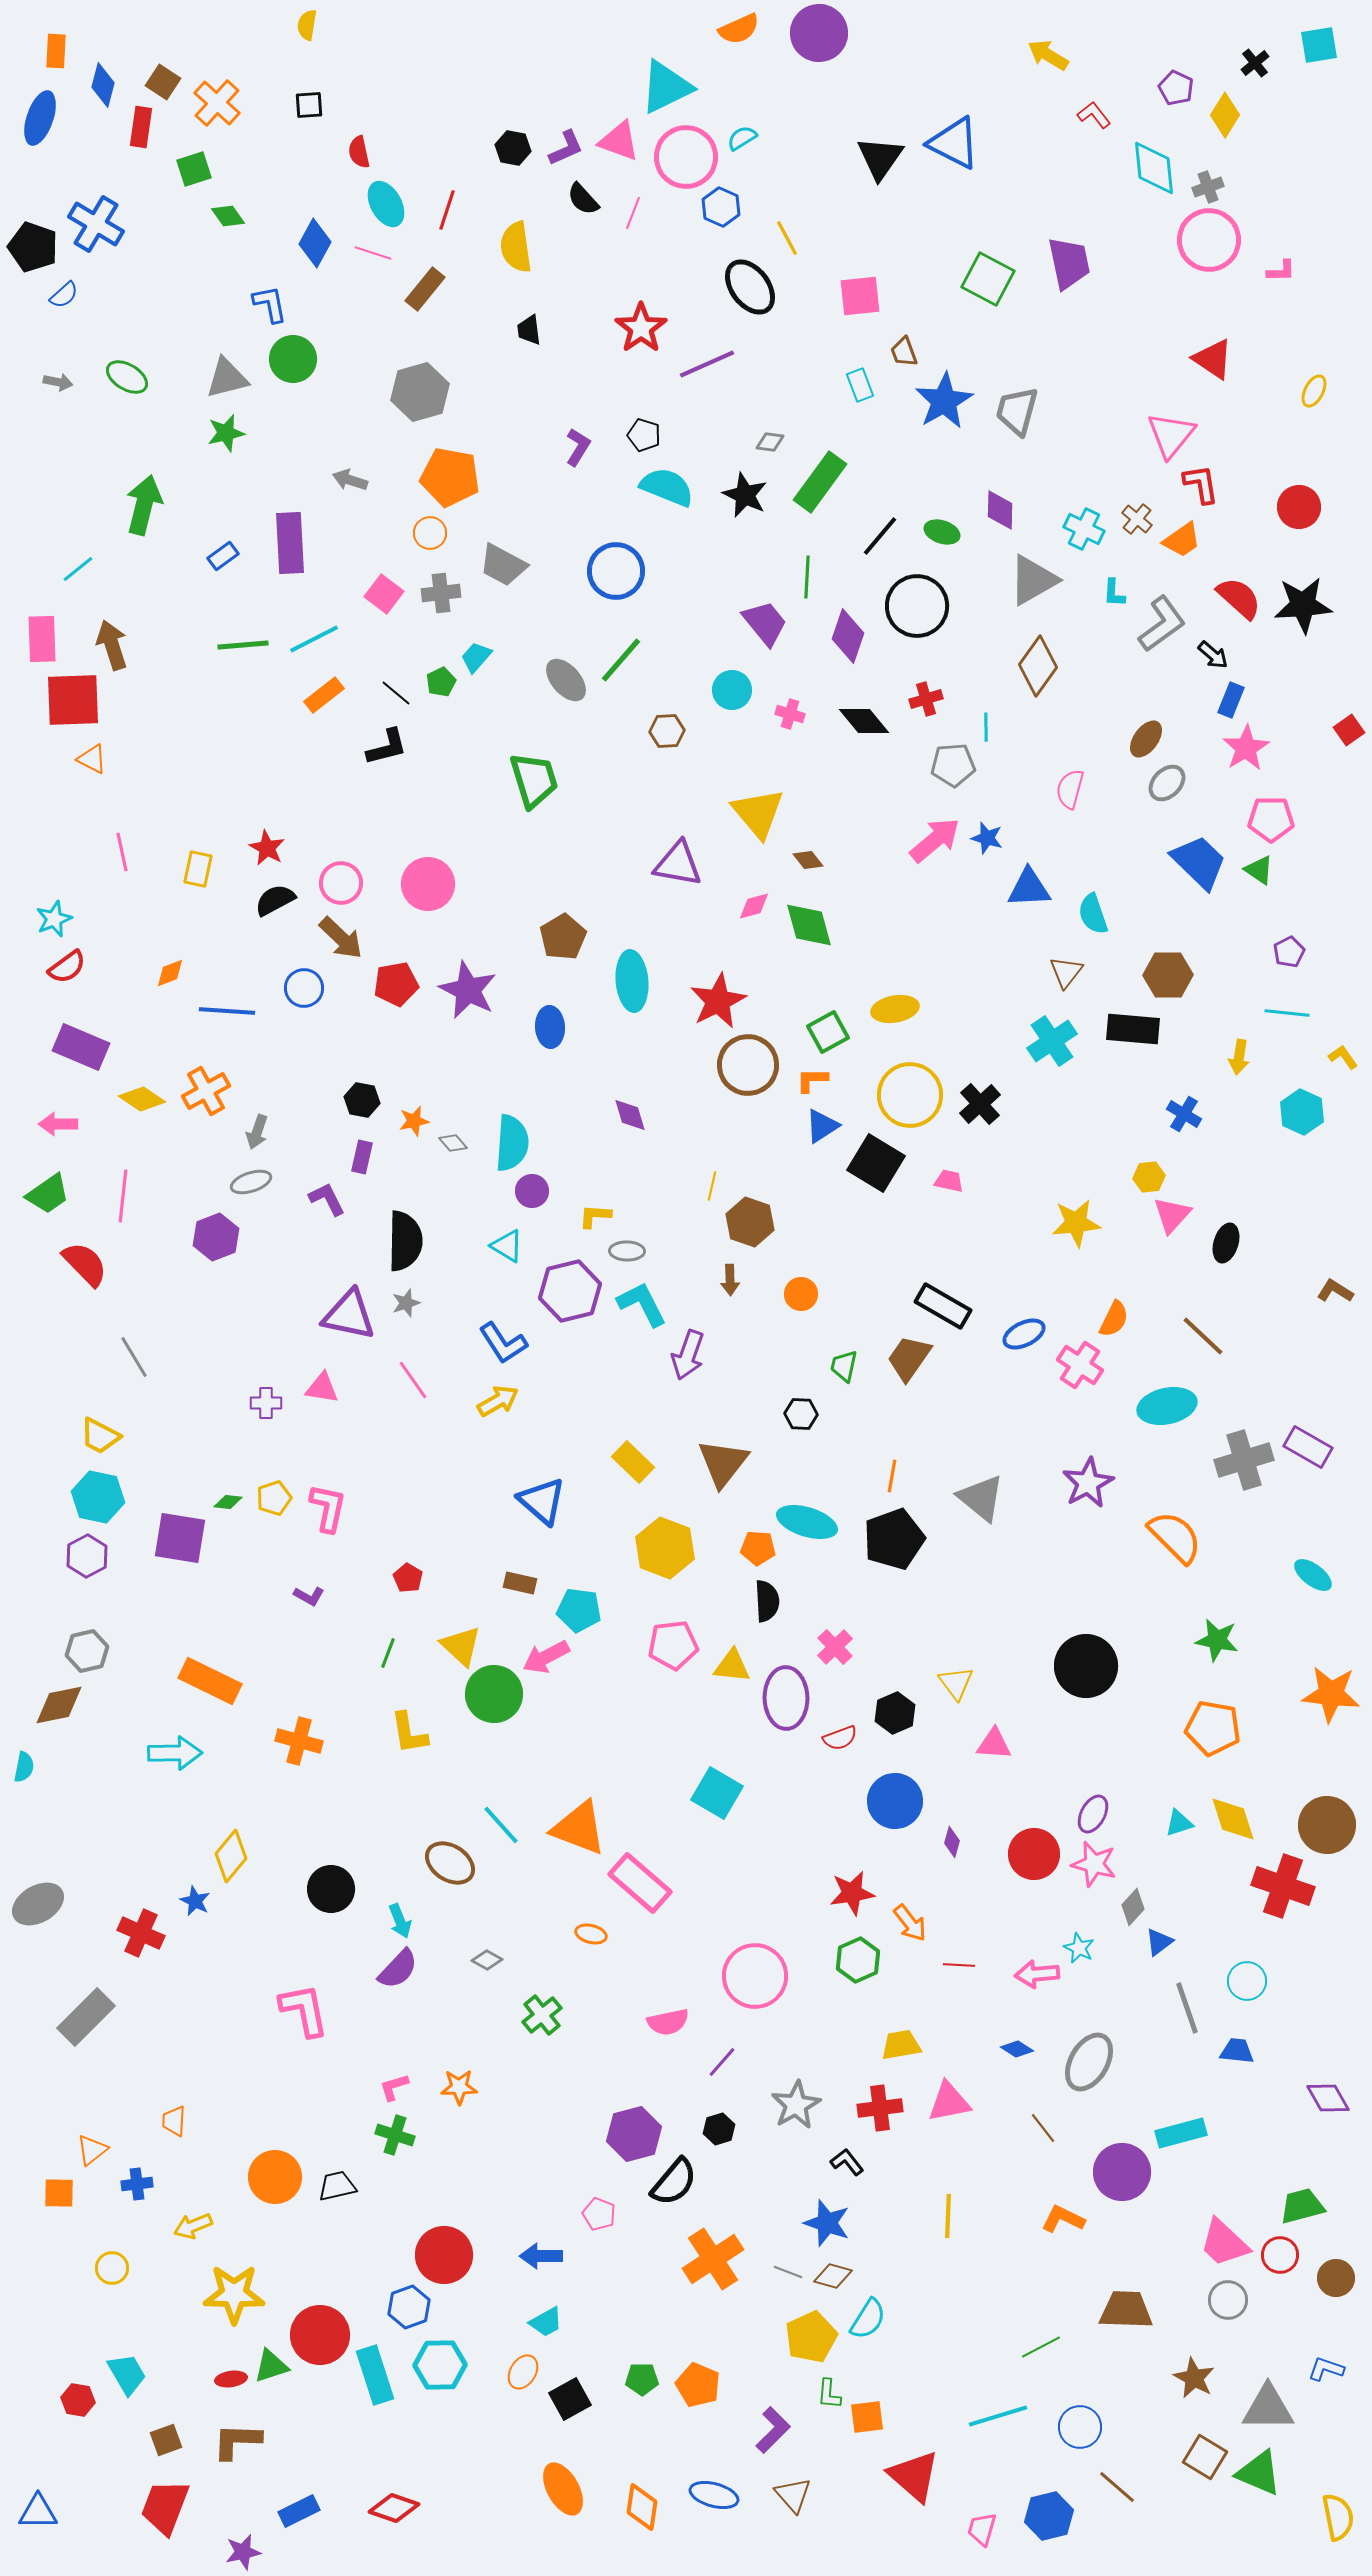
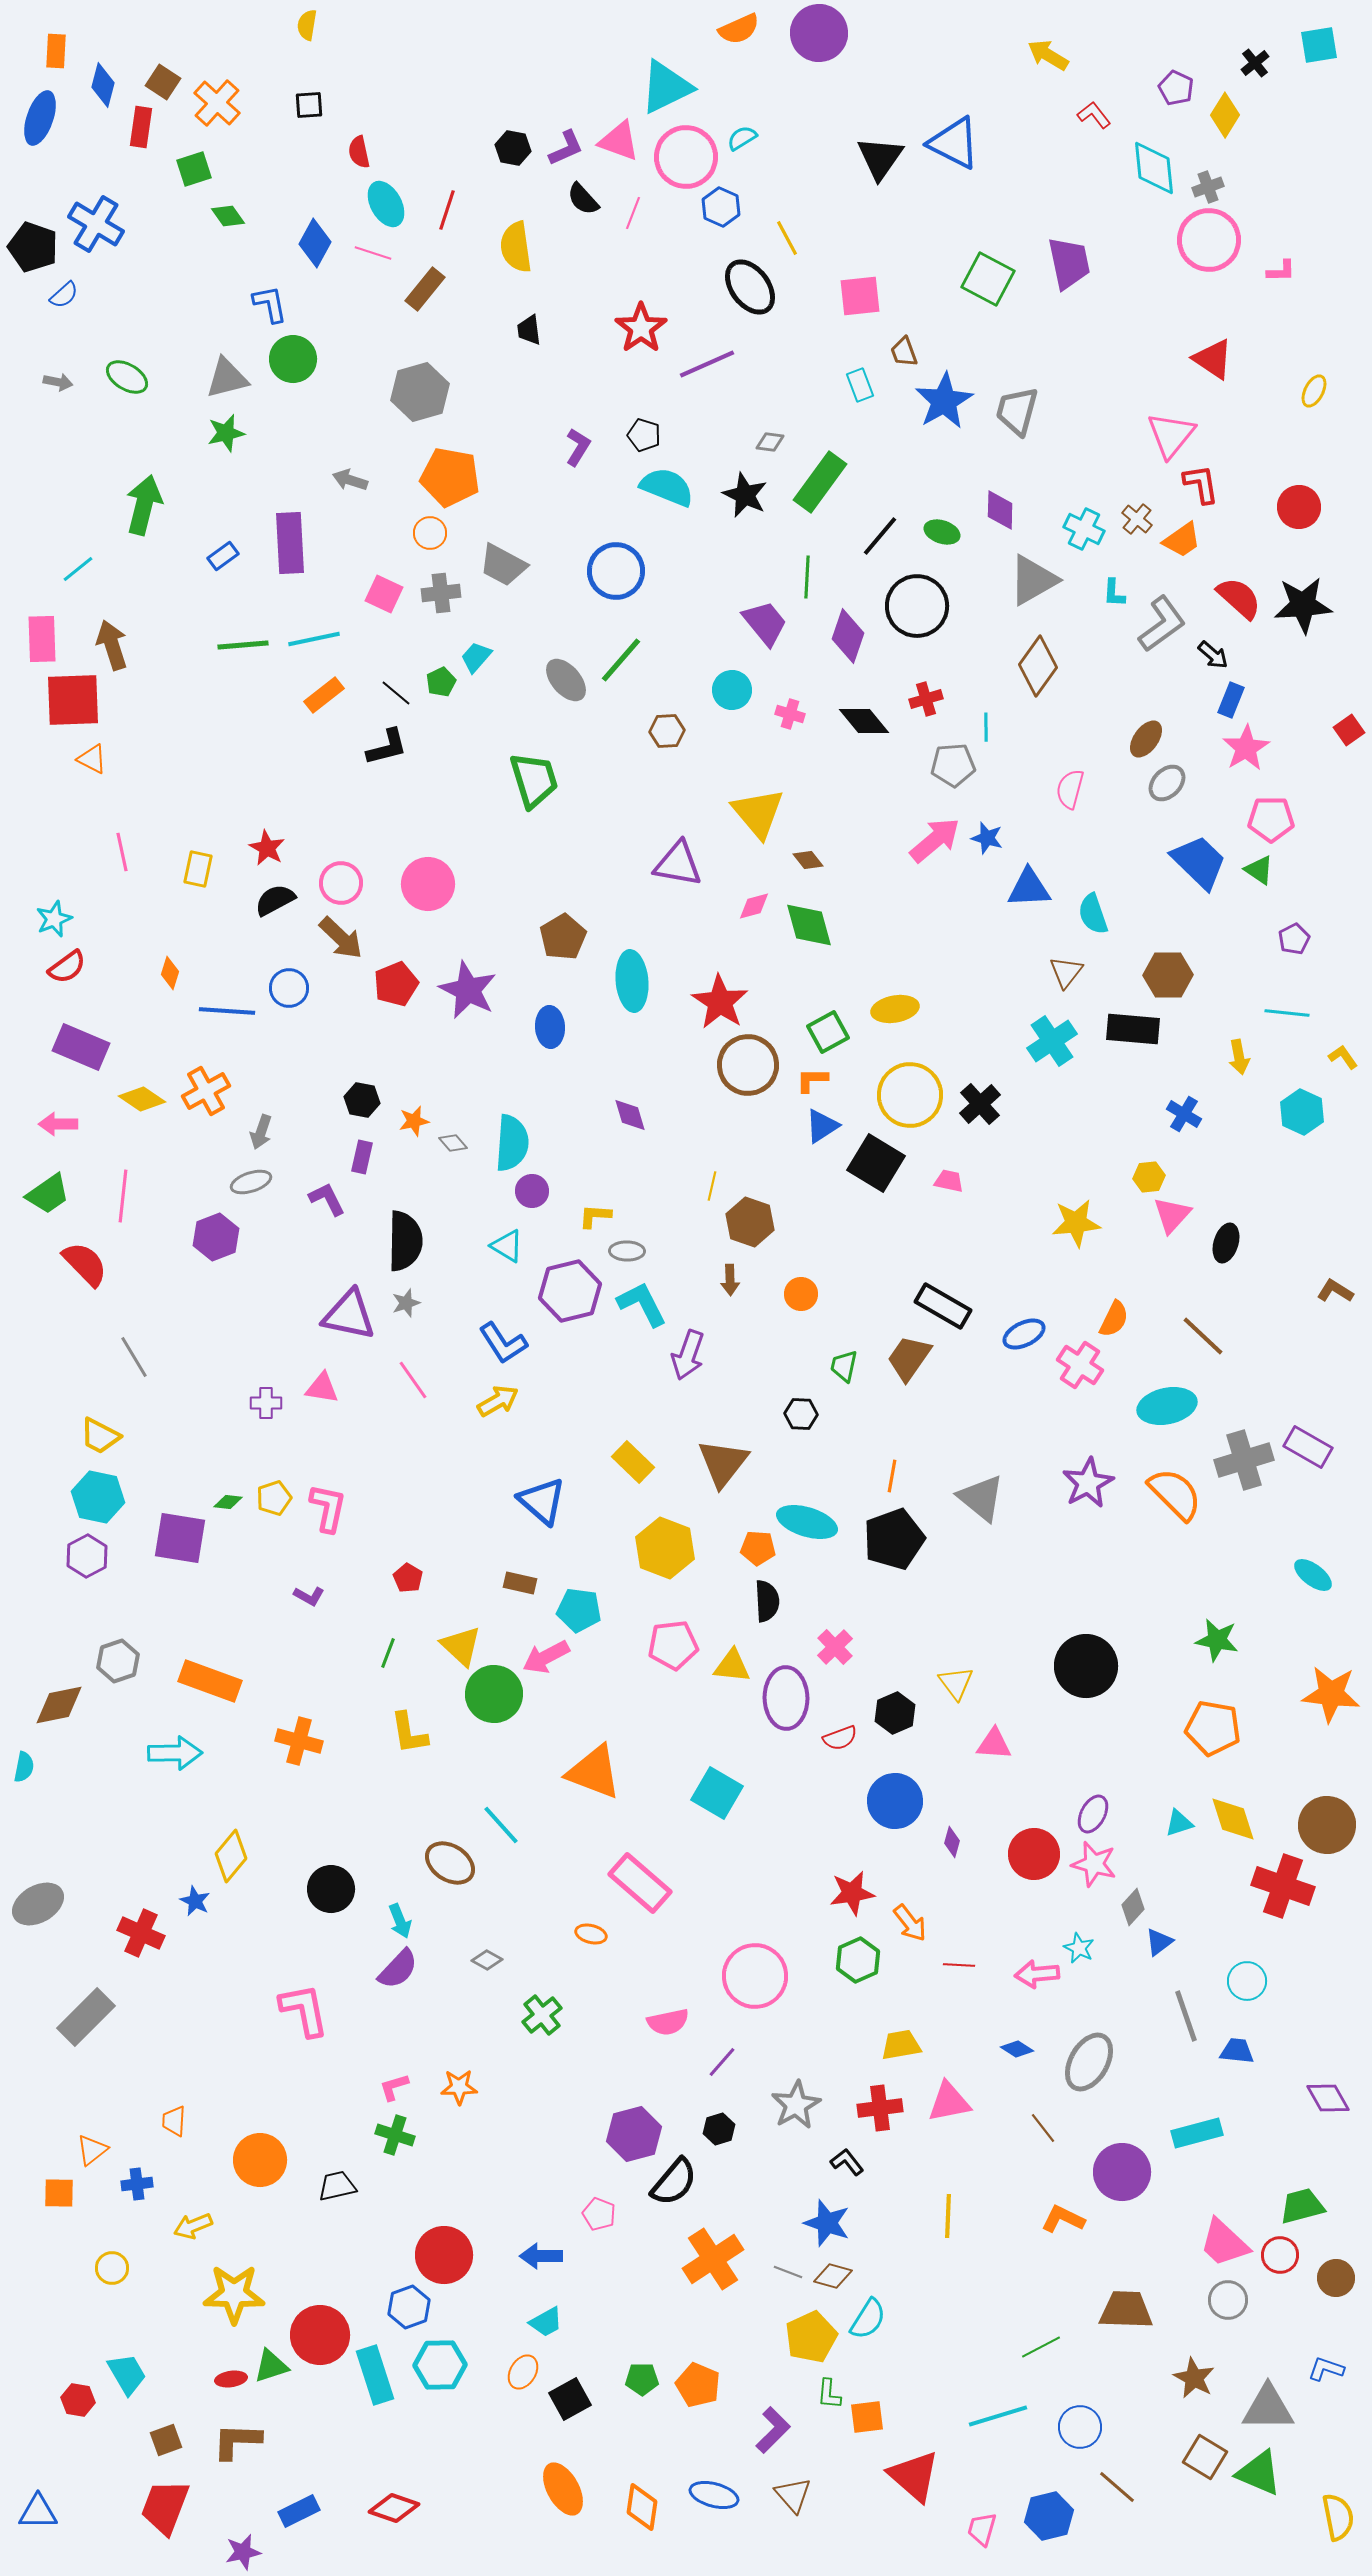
pink square at (384, 594): rotated 12 degrees counterclockwise
cyan line at (314, 639): rotated 15 degrees clockwise
purple pentagon at (1289, 952): moved 5 px right, 13 px up
orange diamond at (170, 973): rotated 52 degrees counterclockwise
red pentagon at (396, 984): rotated 12 degrees counterclockwise
blue circle at (304, 988): moved 15 px left
red star at (718, 1001): moved 2 px right, 1 px down; rotated 12 degrees counterclockwise
yellow arrow at (1239, 1057): rotated 20 degrees counterclockwise
gray arrow at (257, 1132): moved 4 px right
orange semicircle at (1175, 1537): moved 43 px up
gray hexagon at (87, 1651): moved 31 px right, 10 px down; rotated 6 degrees counterclockwise
orange rectangle at (210, 1681): rotated 6 degrees counterclockwise
orange triangle at (579, 1828): moved 15 px right, 56 px up
gray line at (1187, 2008): moved 1 px left, 8 px down
cyan rectangle at (1181, 2133): moved 16 px right
orange circle at (275, 2177): moved 15 px left, 17 px up
